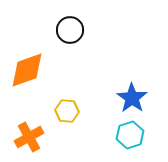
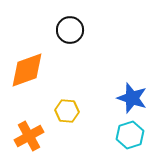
blue star: rotated 16 degrees counterclockwise
orange cross: moved 1 px up
